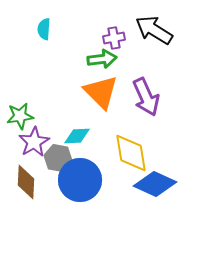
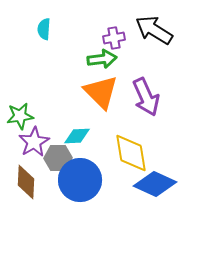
gray hexagon: rotated 12 degrees counterclockwise
